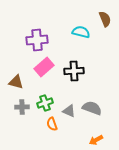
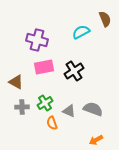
cyan semicircle: rotated 42 degrees counterclockwise
purple cross: rotated 20 degrees clockwise
pink rectangle: rotated 30 degrees clockwise
black cross: rotated 30 degrees counterclockwise
brown triangle: rotated 14 degrees clockwise
green cross: rotated 14 degrees counterclockwise
gray semicircle: moved 1 px right, 1 px down
orange semicircle: moved 1 px up
